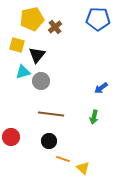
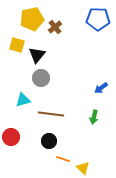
cyan triangle: moved 28 px down
gray circle: moved 3 px up
